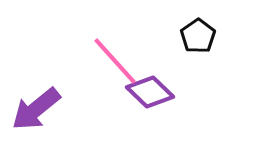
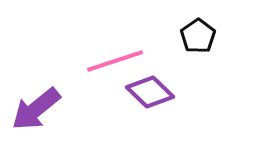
pink line: rotated 66 degrees counterclockwise
